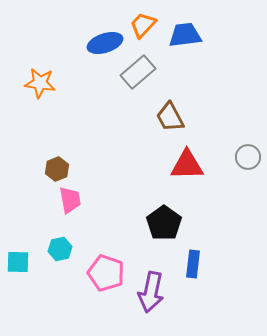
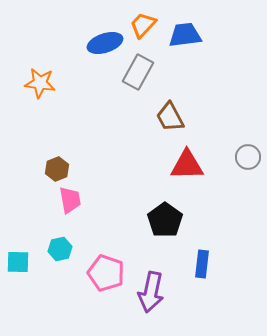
gray rectangle: rotated 20 degrees counterclockwise
black pentagon: moved 1 px right, 3 px up
blue rectangle: moved 9 px right
